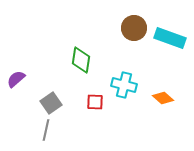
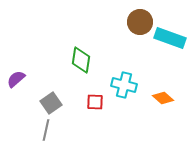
brown circle: moved 6 px right, 6 px up
